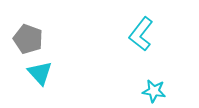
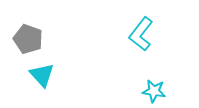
cyan triangle: moved 2 px right, 2 px down
